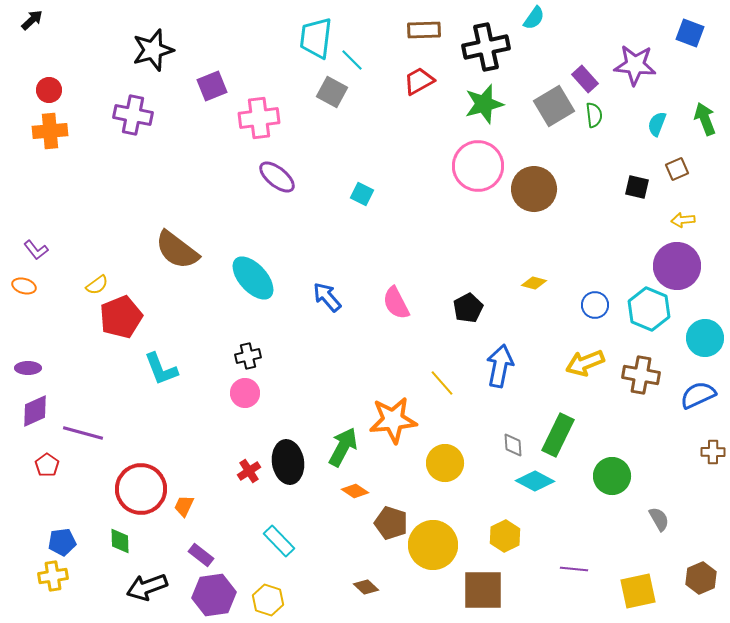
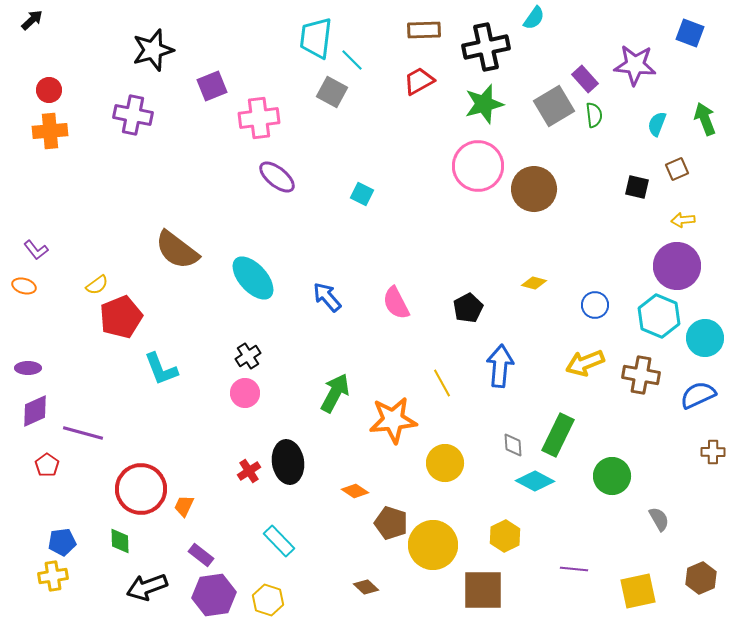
cyan hexagon at (649, 309): moved 10 px right, 7 px down
black cross at (248, 356): rotated 20 degrees counterclockwise
blue arrow at (500, 366): rotated 6 degrees counterclockwise
yellow line at (442, 383): rotated 12 degrees clockwise
green arrow at (343, 447): moved 8 px left, 54 px up
